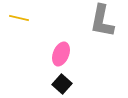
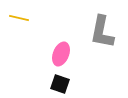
gray L-shape: moved 11 px down
black square: moved 2 px left; rotated 24 degrees counterclockwise
